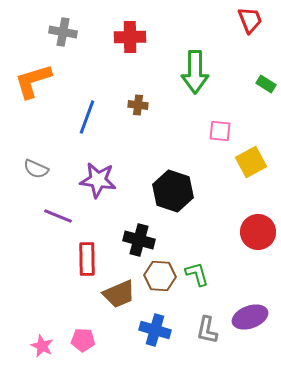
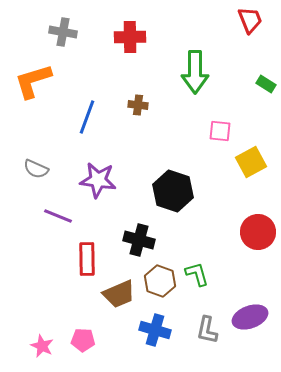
brown hexagon: moved 5 px down; rotated 16 degrees clockwise
